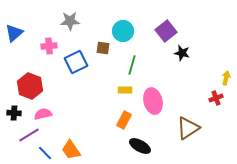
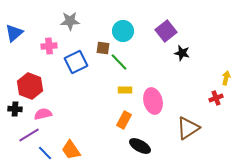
green line: moved 13 px left, 3 px up; rotated 60 degrees counterclockwise
black cross: moved 1 px right, 4 px up
